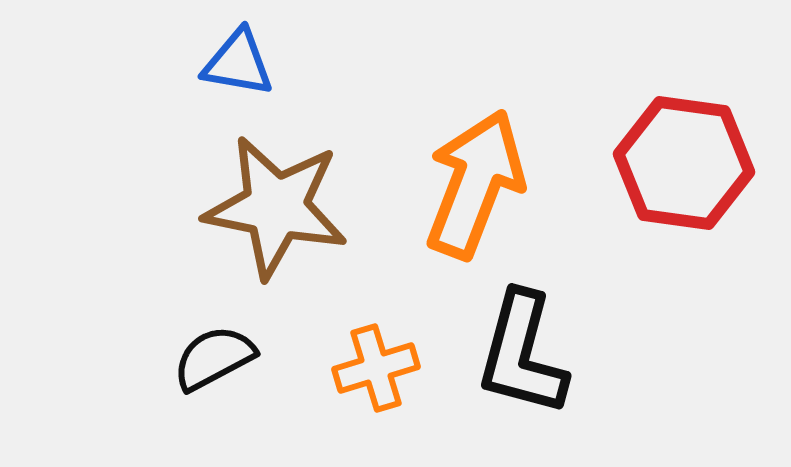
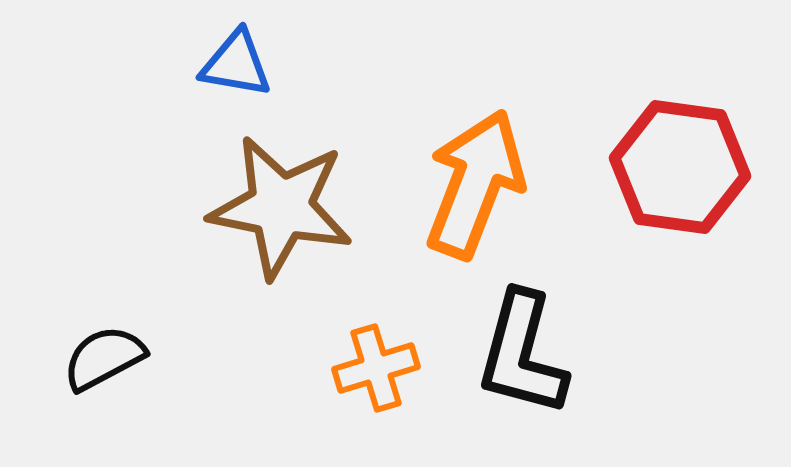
blue triangle: moved 2 px left, 1 px down
red hexagon: moved 4 px left, 4 px down
brown star: moved 5 px right
black semicircle: moved 110 px left
